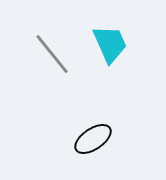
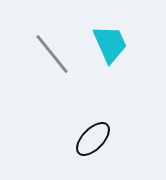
black ellipse: rotated 12 degrees counterclockwise
